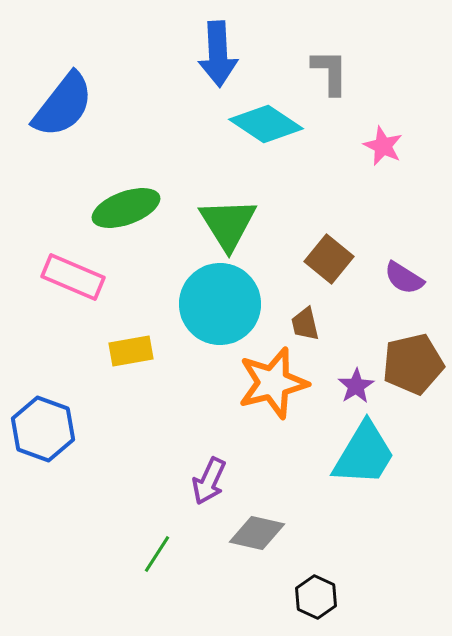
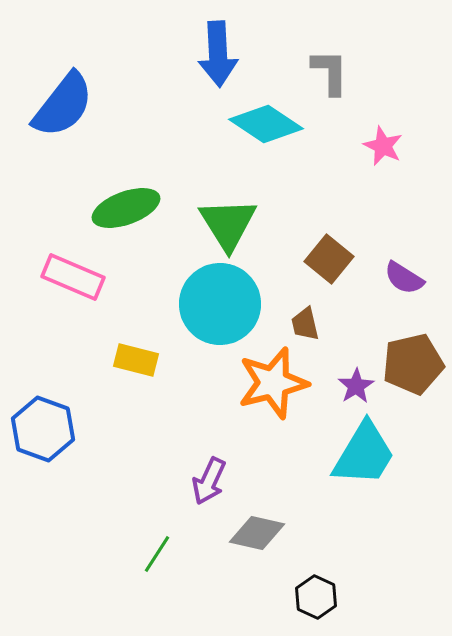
yellow rectangle: moved 5 px right, 9 px down; rotated 24 degrees clockwise
